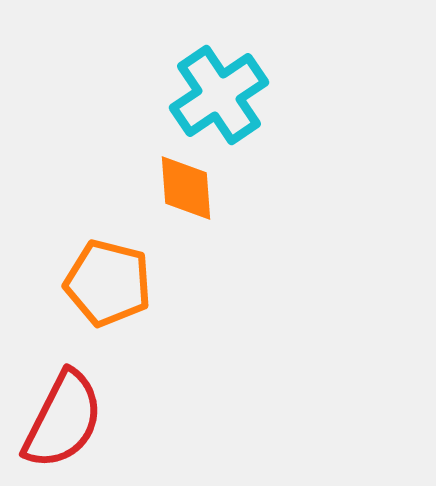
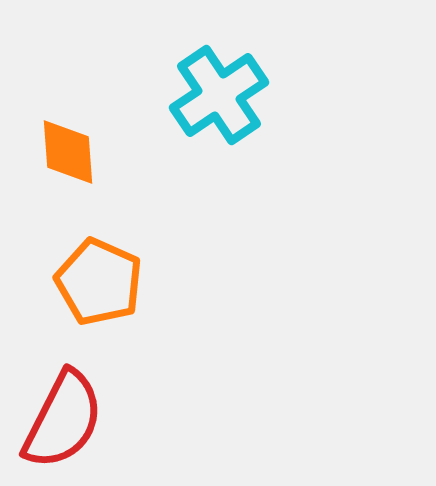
orange diamond: moved 118 px left, 36 px up
orange pentagon: moved 9 px left, 1 px up; rotated 10 degrees clockwise
